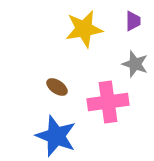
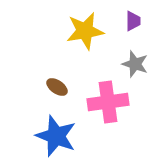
yellow star: moved 1 px right, 2 px down
